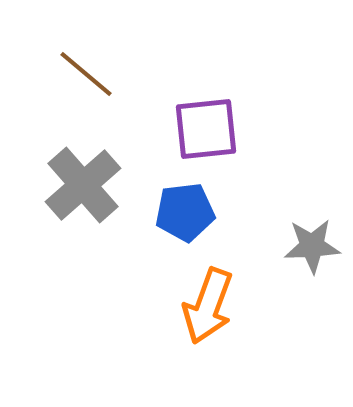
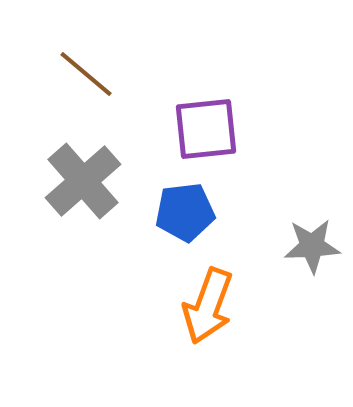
gray cross: moved 4 px up
